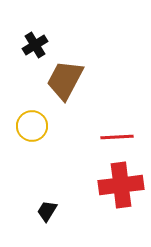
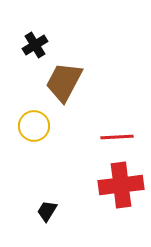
brown trapezoid: moved 1 px left, 2 px down
yellow circle: moved 2 px right
